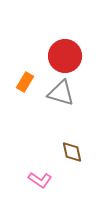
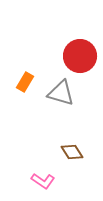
red circle: moved 15 px right
brown diamond: rotated 20 degrees counterclockwise
pink L-shape: moved 3 px right, 1 px down
